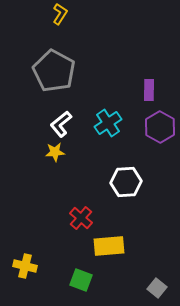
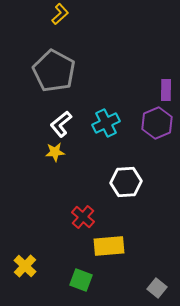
yellow L-shape: rotated 15 degrees clockwise
purple rectangle: moved 17 px right
cyan cross: moved 2 px left; rotated 8 degrees clockwise
purple hexagon: moved 3 px left, 4 px up; rotated 8 degrees clockwise
red cross: moved 2 px right, 1 px up
yellow cross: rotated 30 degrees clockwise
